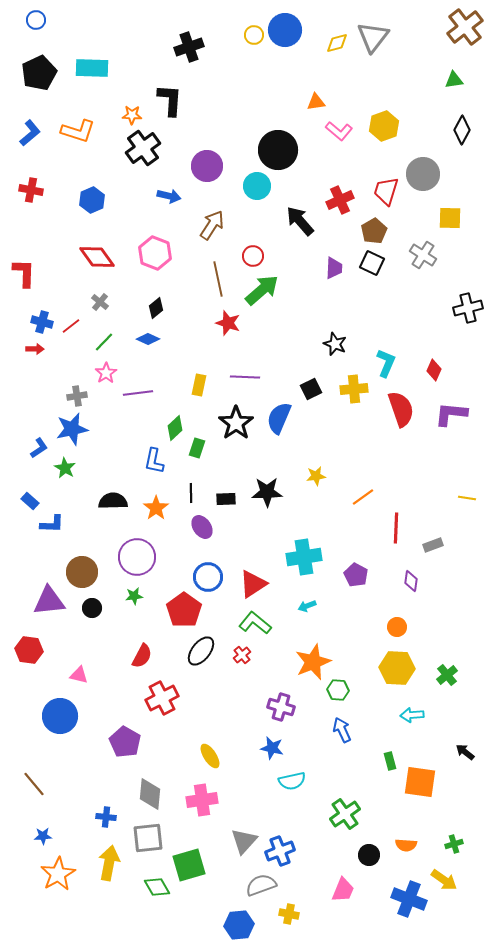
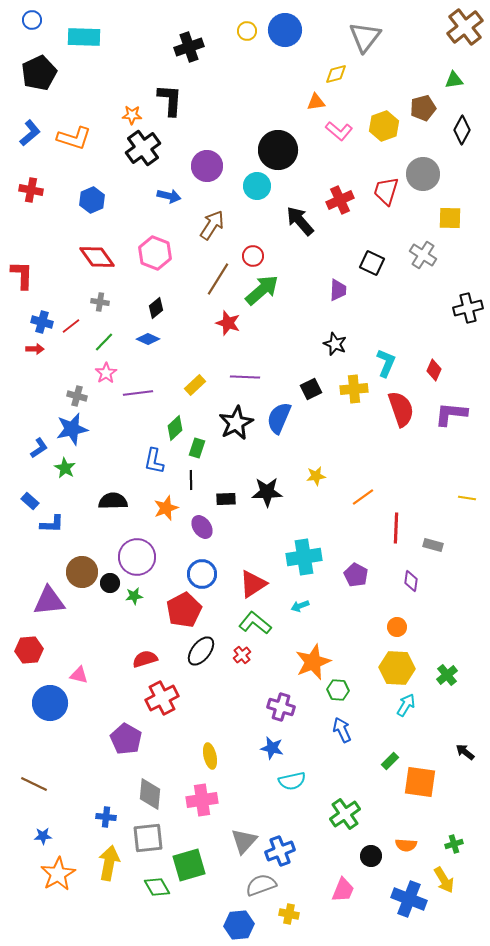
blue circle at (36, 20): moved 4 px left
yellow circle at (254, 35): moved 7 px left, 4 px up
gray triangle at (373, 37): moved 8 px left
yellow diamond at (337, 43): moved 1 px left, 31 px down
cyan rectangle at (92, 68): moved 8 px left, 31 px up
orange L-shape at (78, 131): moved 4 px left, 7 px down
brown pentagon at (374, 231): moved 49 px right, 123 px up; rotated 15 degrees clockwise
purple trapezoid at (334, 268): moved 4 px right, 22 px down
red L-shape at (24, 273): moved 2 px left, 2 px down
brown line at (218, 279): rotated 44 degrees clockwise
gray cross at (100, 302): rotated 30 degrees counterclockwise
yellow rectangle at (199, 385): moved 4 px left; rotated 35 degrees clockwise
gray cross at (77, 396): rotated 24 degrees clockwise
black star at (236, 423): rotated 8 degrees clockwise
black line at (191, 493): moved 13 px up
orange star at (156, 508): moved 10 px right; rotated 15 degrees clockwise
gray rectangle at (433, 545): rotated 36 degrees clockwise
blue circle at (208, 577): moved 6 px left, 3 px up
cyan arrow at (307, 606): moved 7 px left
black circle at (92, 608): moved 18 px right, 25 px up
red pentagon at (184, 610): rotated 8 degrees clockwise
red hexagon at (29, 650): rotated 12 degrees counterclockwise
red semicircle at (142, 656): moved 3 px right, 3 px down; rotated 135 degrees counterclockwise
cyan arrow at (412, 715): moved 6 px left, 10 px up; rotated 125 degrees clockwise
blue circle at (60, 716): moved 10 px left, 13 px up
purple pentagon at (125, 742): moved 1 px right, 3 px up
yellow ellipse at (210, 756): rotated 20 degrees clockwise
green rectangle at (390, 761): rotated 60 degrees clockwise
brown line at (34, 784): rotated 24 degrees counterclockwise
black circle at (369, 855): moved 2 px right, 1 px down
yellow arrow at (444, 880): rotated 24 degrees clockwise
